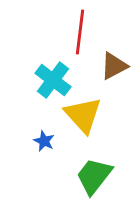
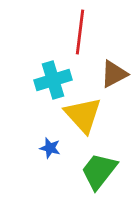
brown triangle: moved 8 px down
cyan cross: rotated 36 degrees clockwise
blue star: moved 6 px right, 7 px down; rotated 10 degrees counterclockwise
green trapezoid: moved 5 px right, 5 px up
